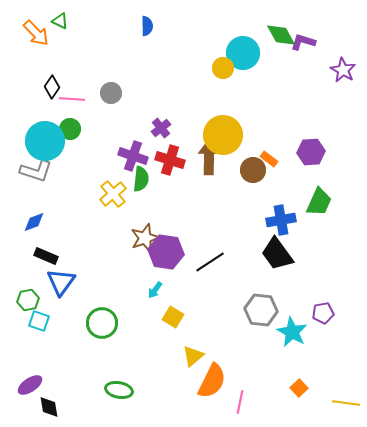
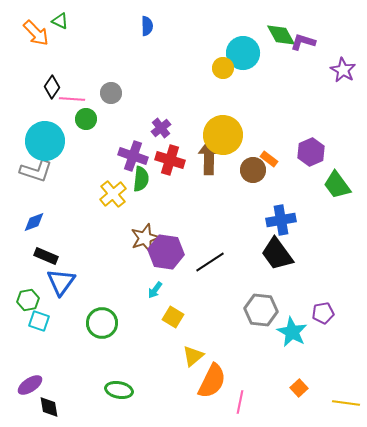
green circle at (70, 129): moved 16 px right, 10 px up
purple hexagon at (311, 152): rotated 20 degrees counterclockwise
green trapezoid at (319, 202): moved 18 px right, 17 px up; rotated 120 degrees clockwise
